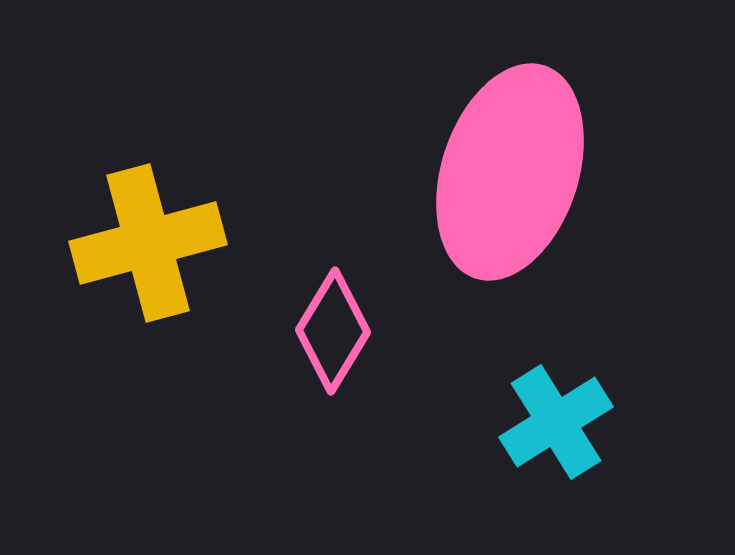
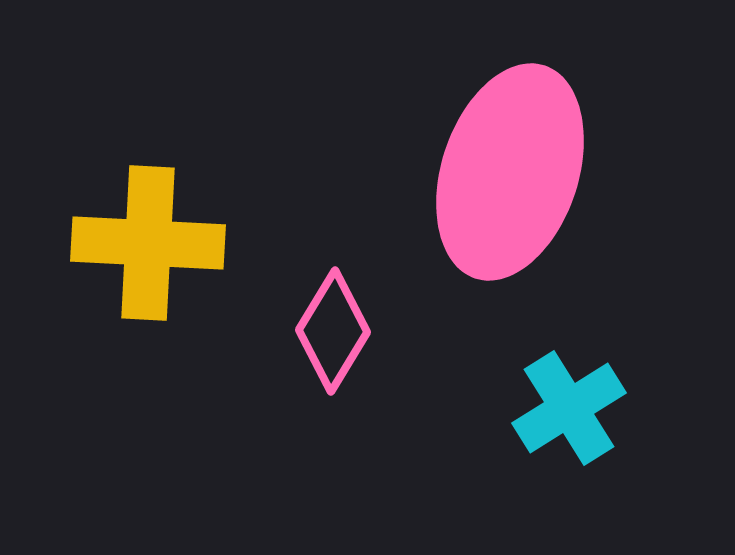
yellow cross: rotated 18 degrees clockwise
cyan cross: moved 13 px right, 14 px up
